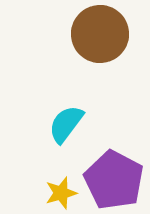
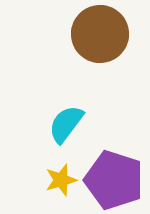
purple pentagon: rotated 10 degrees counterclockwise
yellow star: moved 13 px up
